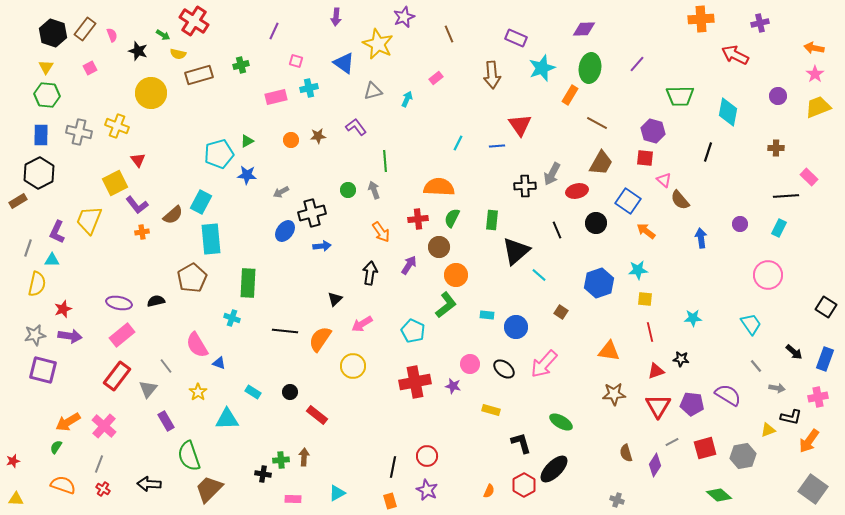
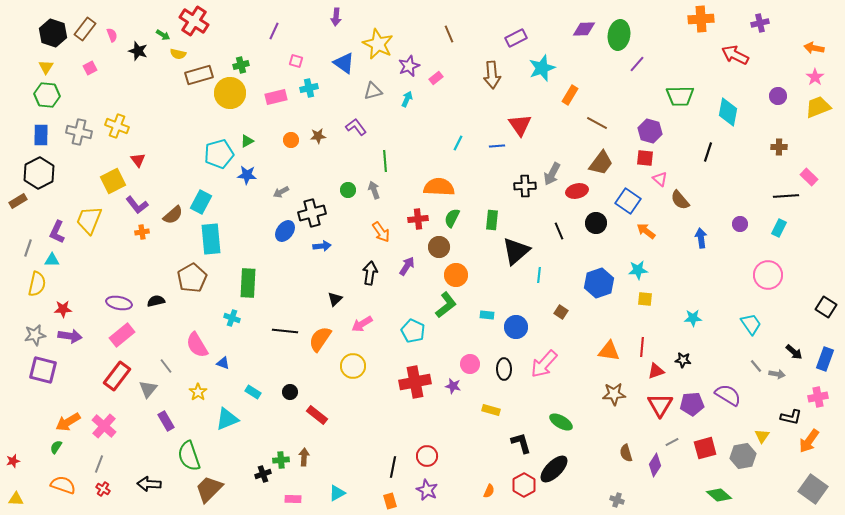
purple star at (404, 17): moved 5 px right, 49 px down
purple rectangle at (516, 38): rotated 50 degrees counterclockwise
green ellipse at (590, 68): moved 29 px right, 33 px up
pink star at (815, 74): moved 3 px down
yellow circle at (151, 93): moved 79 px right
purple hexagon at (653, 131): moved 3 px left
brown cross at (776, 148): moved 3 px right, 1 px up
brown trapezoid at (601, 163): rotated 8 degrees clockwise
pink triangle at (664, 180): moved 4 px left, 1 px up
yellow square at (115, 183): moved 2 px left, 2 px up
black line at (557, 230): moved 2 px right, 1 px down
purple arrow at (409, 265): moved 2 px left, 1 px down
cyan line at (539, 275): rotated 56 degrees clockwise
red star at (63, 309): rotated 18 degrees clockwise
red line at (650, 332): moved 8 px left, 15 px down; rotated 18 degrees clockwise
black star at (681, 359): moved 2 px right, 1 px down
blue triangle at (219, 363): moved 4 px right
black ellipse at (504, 369): rotated 50 degrees clockwise
gray arrow at (777, 388): moved 14 px up
purple pentagon at (692, 404): rotated 10 degrees counterclockwise
red triangle at (658, 406): moved 2 px right, 1 px up
cyan triangle at (227, 419): rotated 20 degrees counterclockwise
yellow triangle at (768, 430): moved 6 px left, 6 px down; rotated 35 degrees counterclockwise
black cross at (263, 474): rotated 28 degrees counterclockwise
